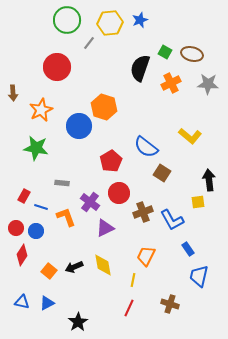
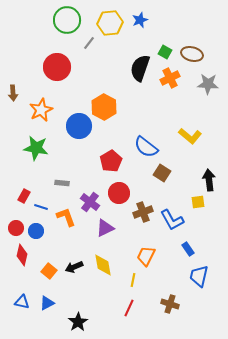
orange cross at (171, 83): moved 1 px left, 5 px up
orange hexagon at (104, 107): rotated 10 degrees clockwise
red diamond at (22, 255): rotated 20 degrees counterclockwise
